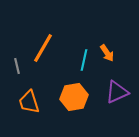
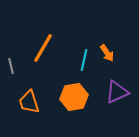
gray line: moved 6 px left
